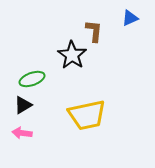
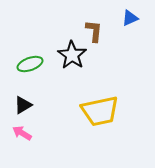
green ellipse: moved 2 px left, 15 px up
yellow trapezoid: moved 13 px right, 4 px up
pink arrow: rotated 24 degrees clockwise
